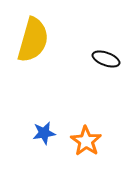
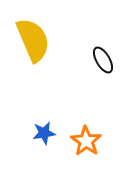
yellow semicircle: rotated 39 degrees counterclockwise
black ellipse: moved 3 px left, 1 px down; rotated 40 degrees clockwise
